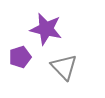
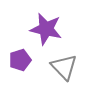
purple pentagon: moved 3 px down
